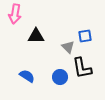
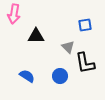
pink arrow: moved 1 px left
blue square: moved 11 px up
black L-shape: moved 3 px right, 5 px up
blue circle: moved 1 px up
